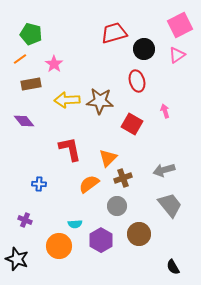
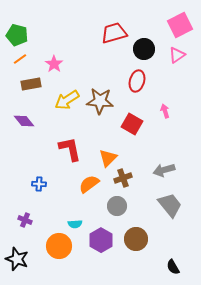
green pentagon: moved 14 px left, 1 px down
red ellipse: rotated 30 degrees clockwise
yellow arrow: rotated 30 degrees counterclockwise
brown circle: moved 3 px left, 5 px down
